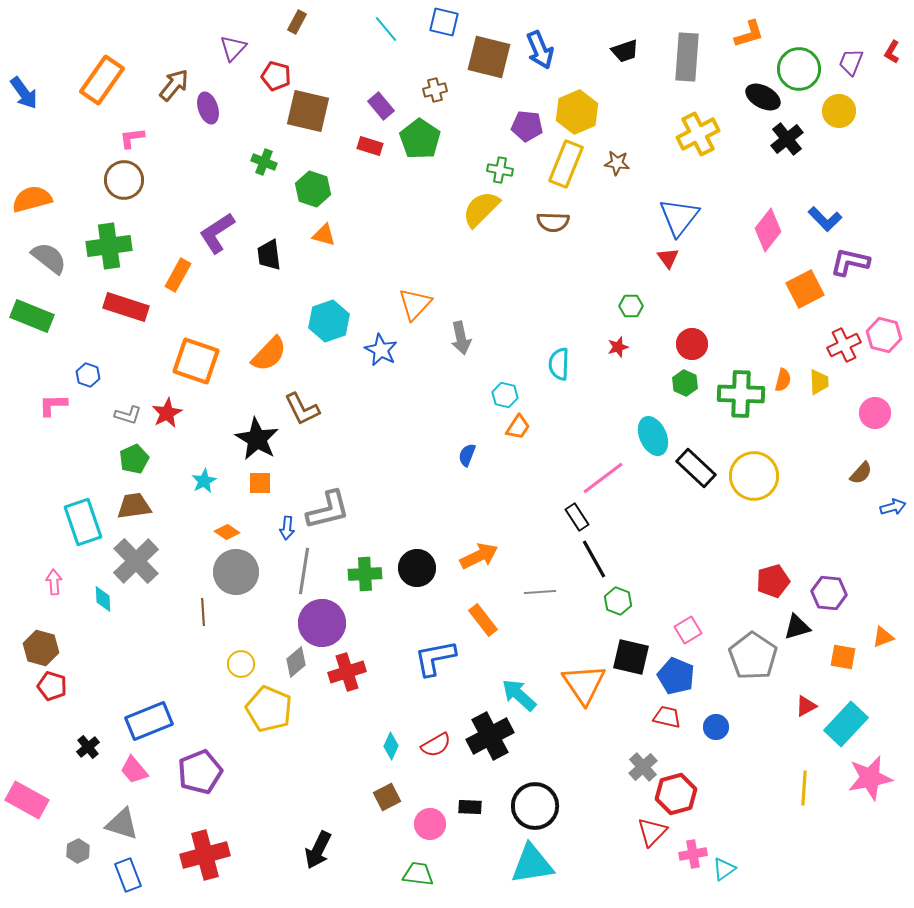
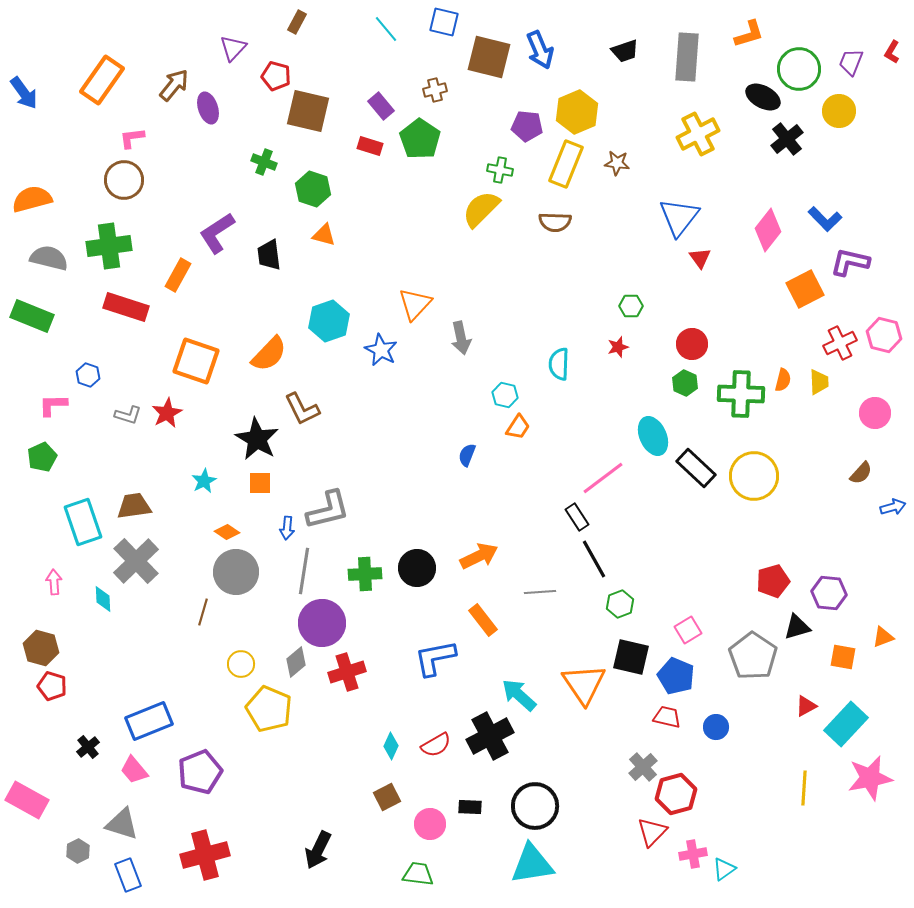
brown semicircle at (553, 222): moved 2 px right
gray semicircle at (49, 258): rotated 24 degrees counterclockwise
red triangle at (668, 258): moved 32 px right
red cross at (844, 345): moved 4 px left, 2 px up
green pentagon at (134, 459): moved 92 px left, 2 px up
green hexagon at (618, 601): moved 2 px right, 3 px down; rotated 20 degrees clockwise
brown line at (203, 612): rotated 20 degrees clockwise
